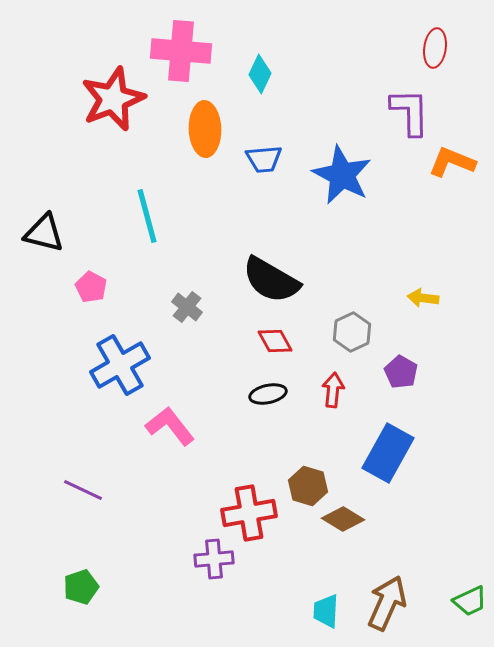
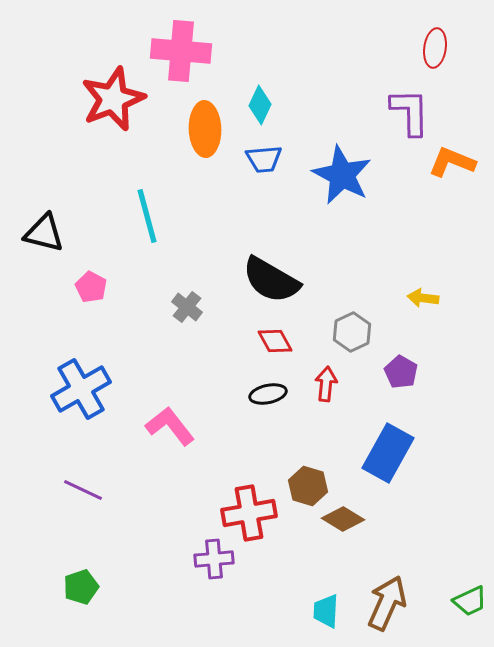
cyan diamond: moved 31 px down
blue cross: moved 39 px left, 24 px down
red arrow: moved 7 px left, 6 px up
